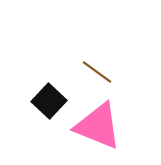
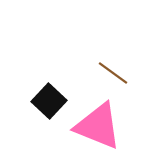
brown line: moved 16 px right, 1 px down
